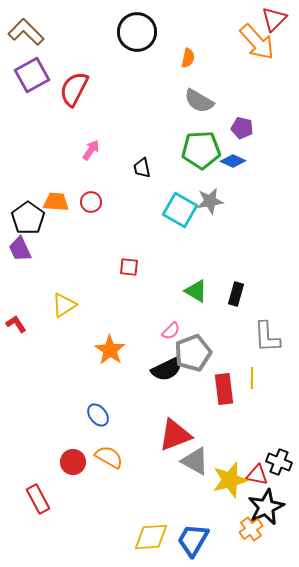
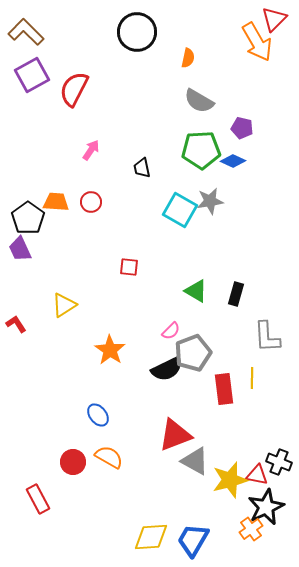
orange arrow at (257, 42): rotated 12 degrees clockwise
